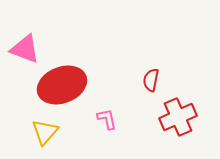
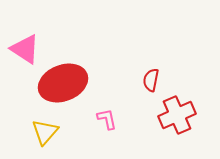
pink triangle: rotated 12 degrees clockwise
red ellipse: moved 1 px right, 2 px up
red cross: moved 1 px left, 2 px up
